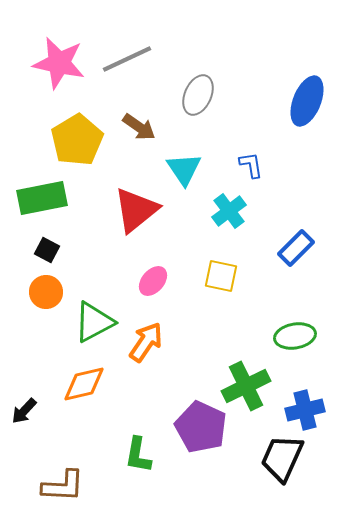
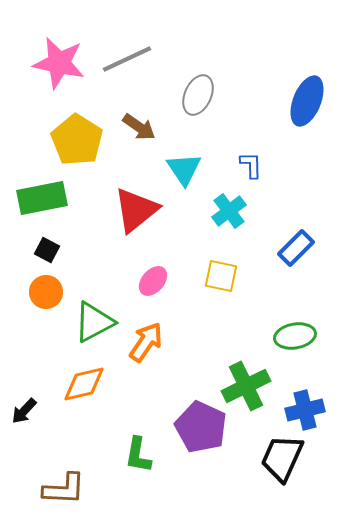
yellow pentagon: rotated 9 degrees counterclockwise
blue L-shape: rotated 8 degrees clockwise
brown L-shape: moved 1 px right, 3 px down
